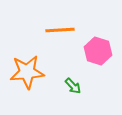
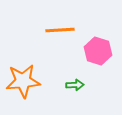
orange star: moved 4 px left, 9 px down
green arrow: moved 2 px right, 1 px up; rotated 48 degrees counterclockwise
